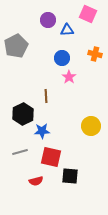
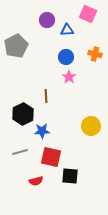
purple circle: moved 1 px left
blue circle: moved 4 px right, 1 px up
